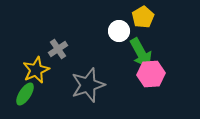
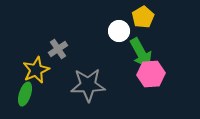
gray star: rotated 16 degrees clockwise
green ellipse: rotated 15 degrees counterclockwise
